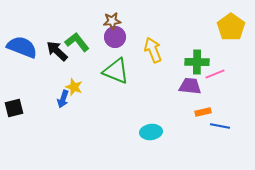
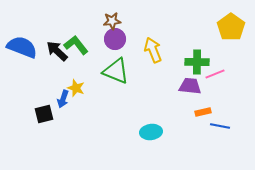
purple circle: moved 2 px down
green L-shape: moved 1 px left, 3 px down
yellow star: moved 2 px right, 1 px down
black square: moved 30 px right, 6 px down
